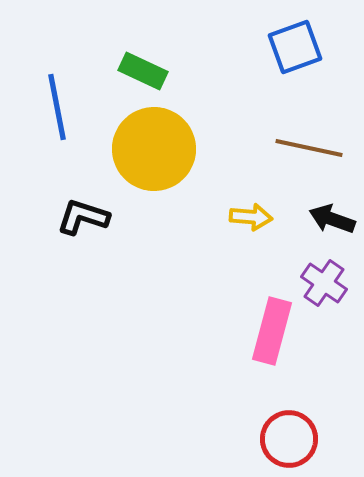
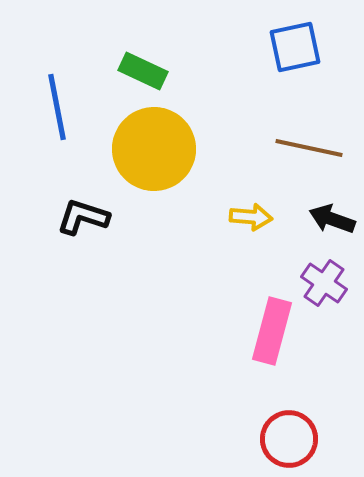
blue square: rotated 8 degrees clockwise
